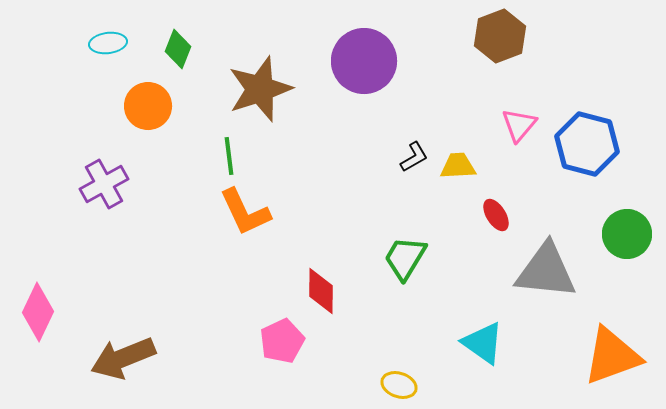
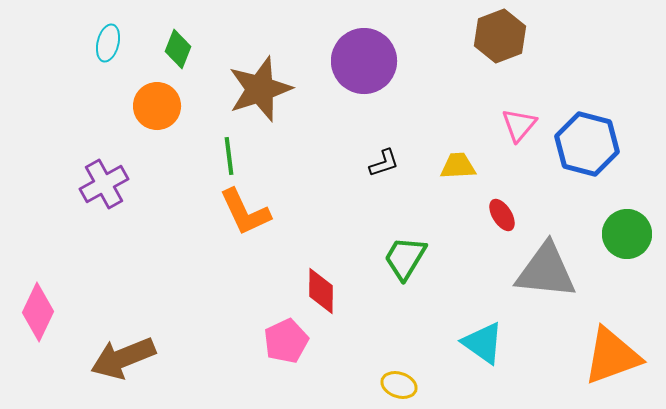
cyan ellipse: rotated 69 degrees counterclockwise
orange circle: moved 9 px right
black L-shape: moved 30 px left, 6 px down; rotated 12 degrees clockwise
red ellipse: moved 6 px right
pink pentagon: moved 4 px right
